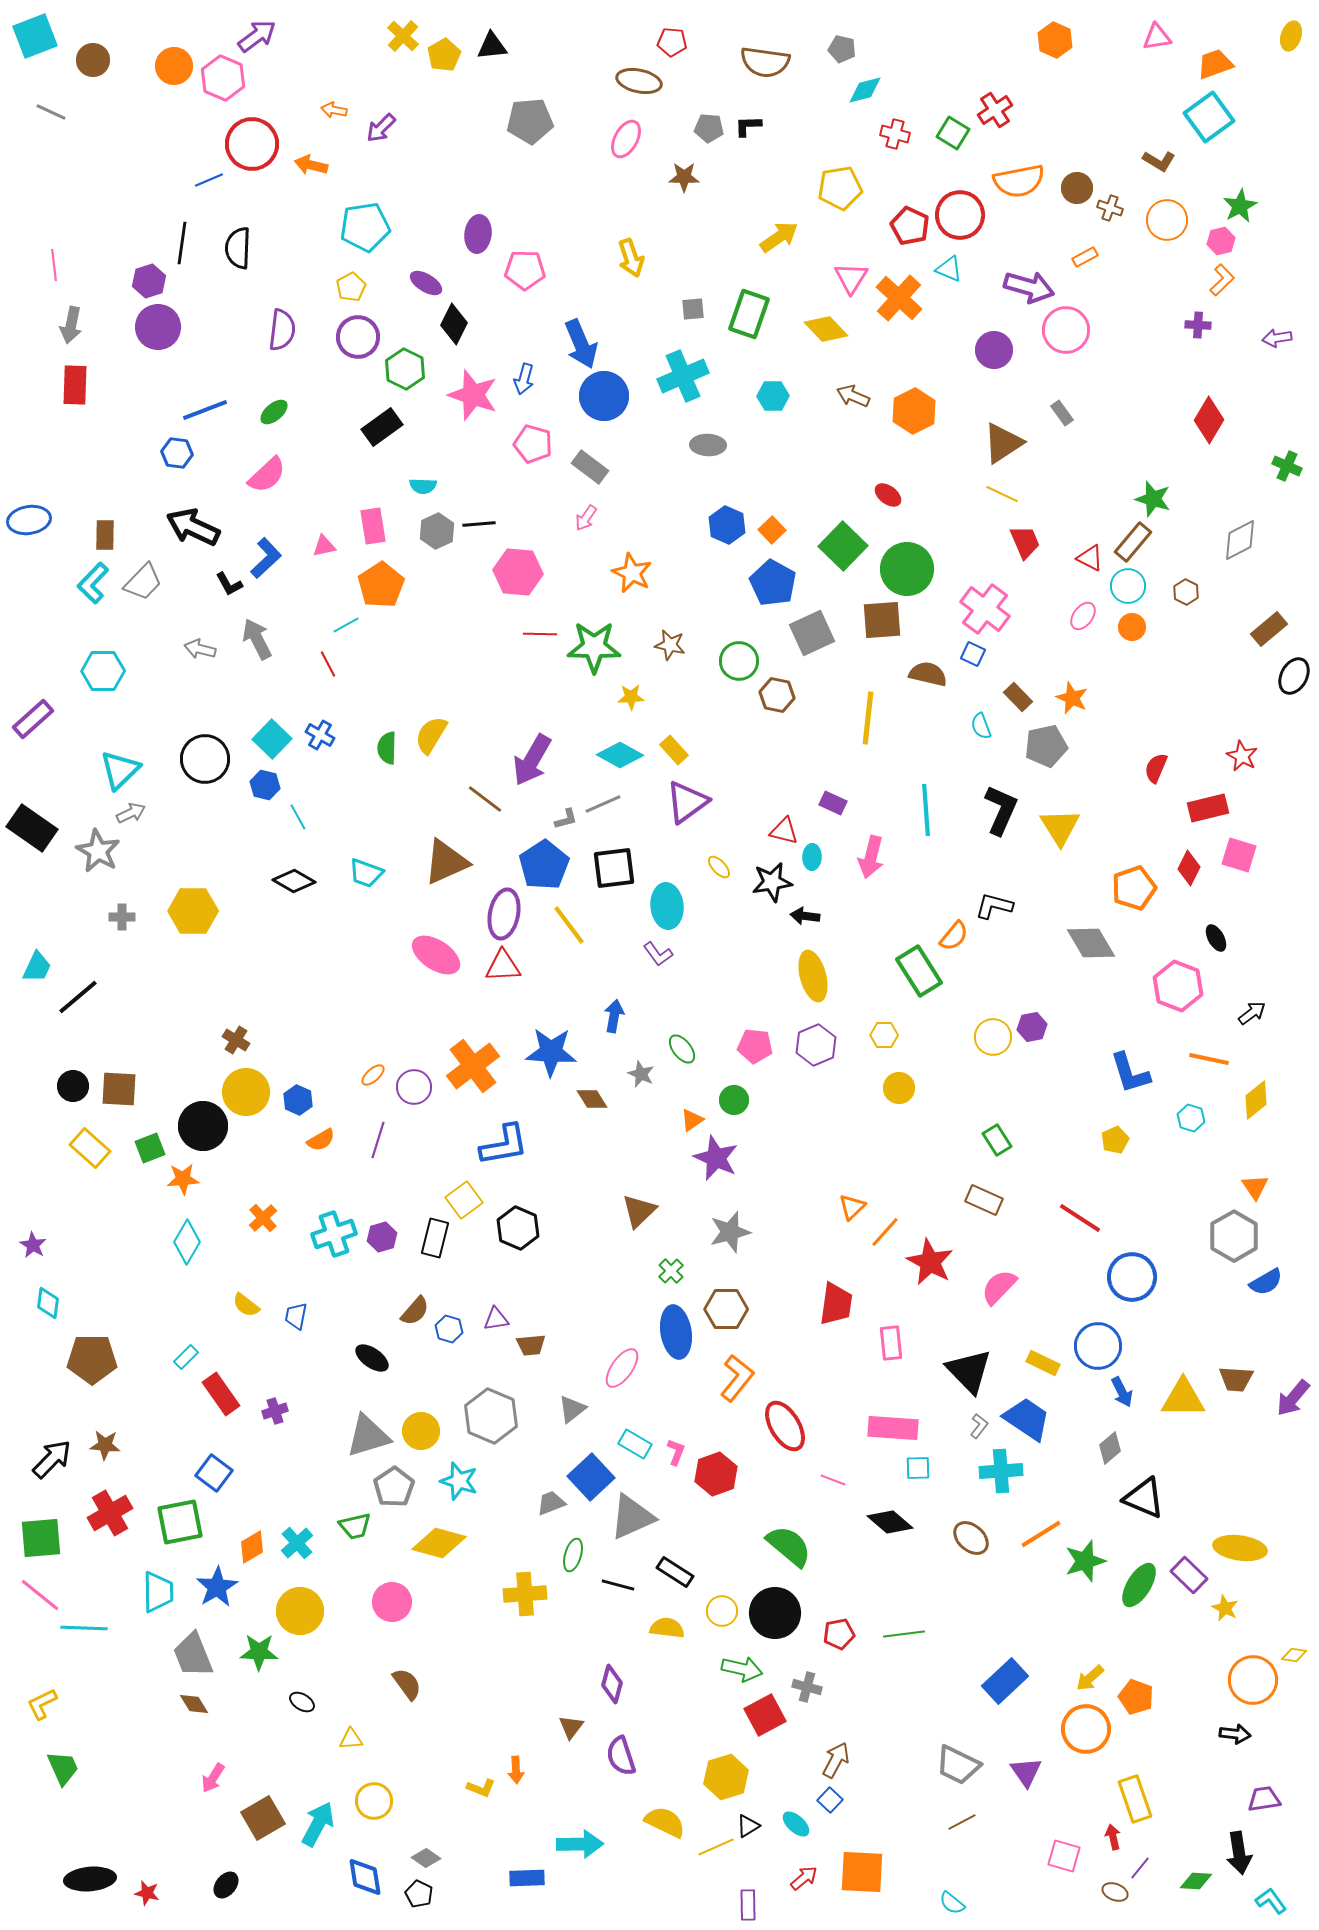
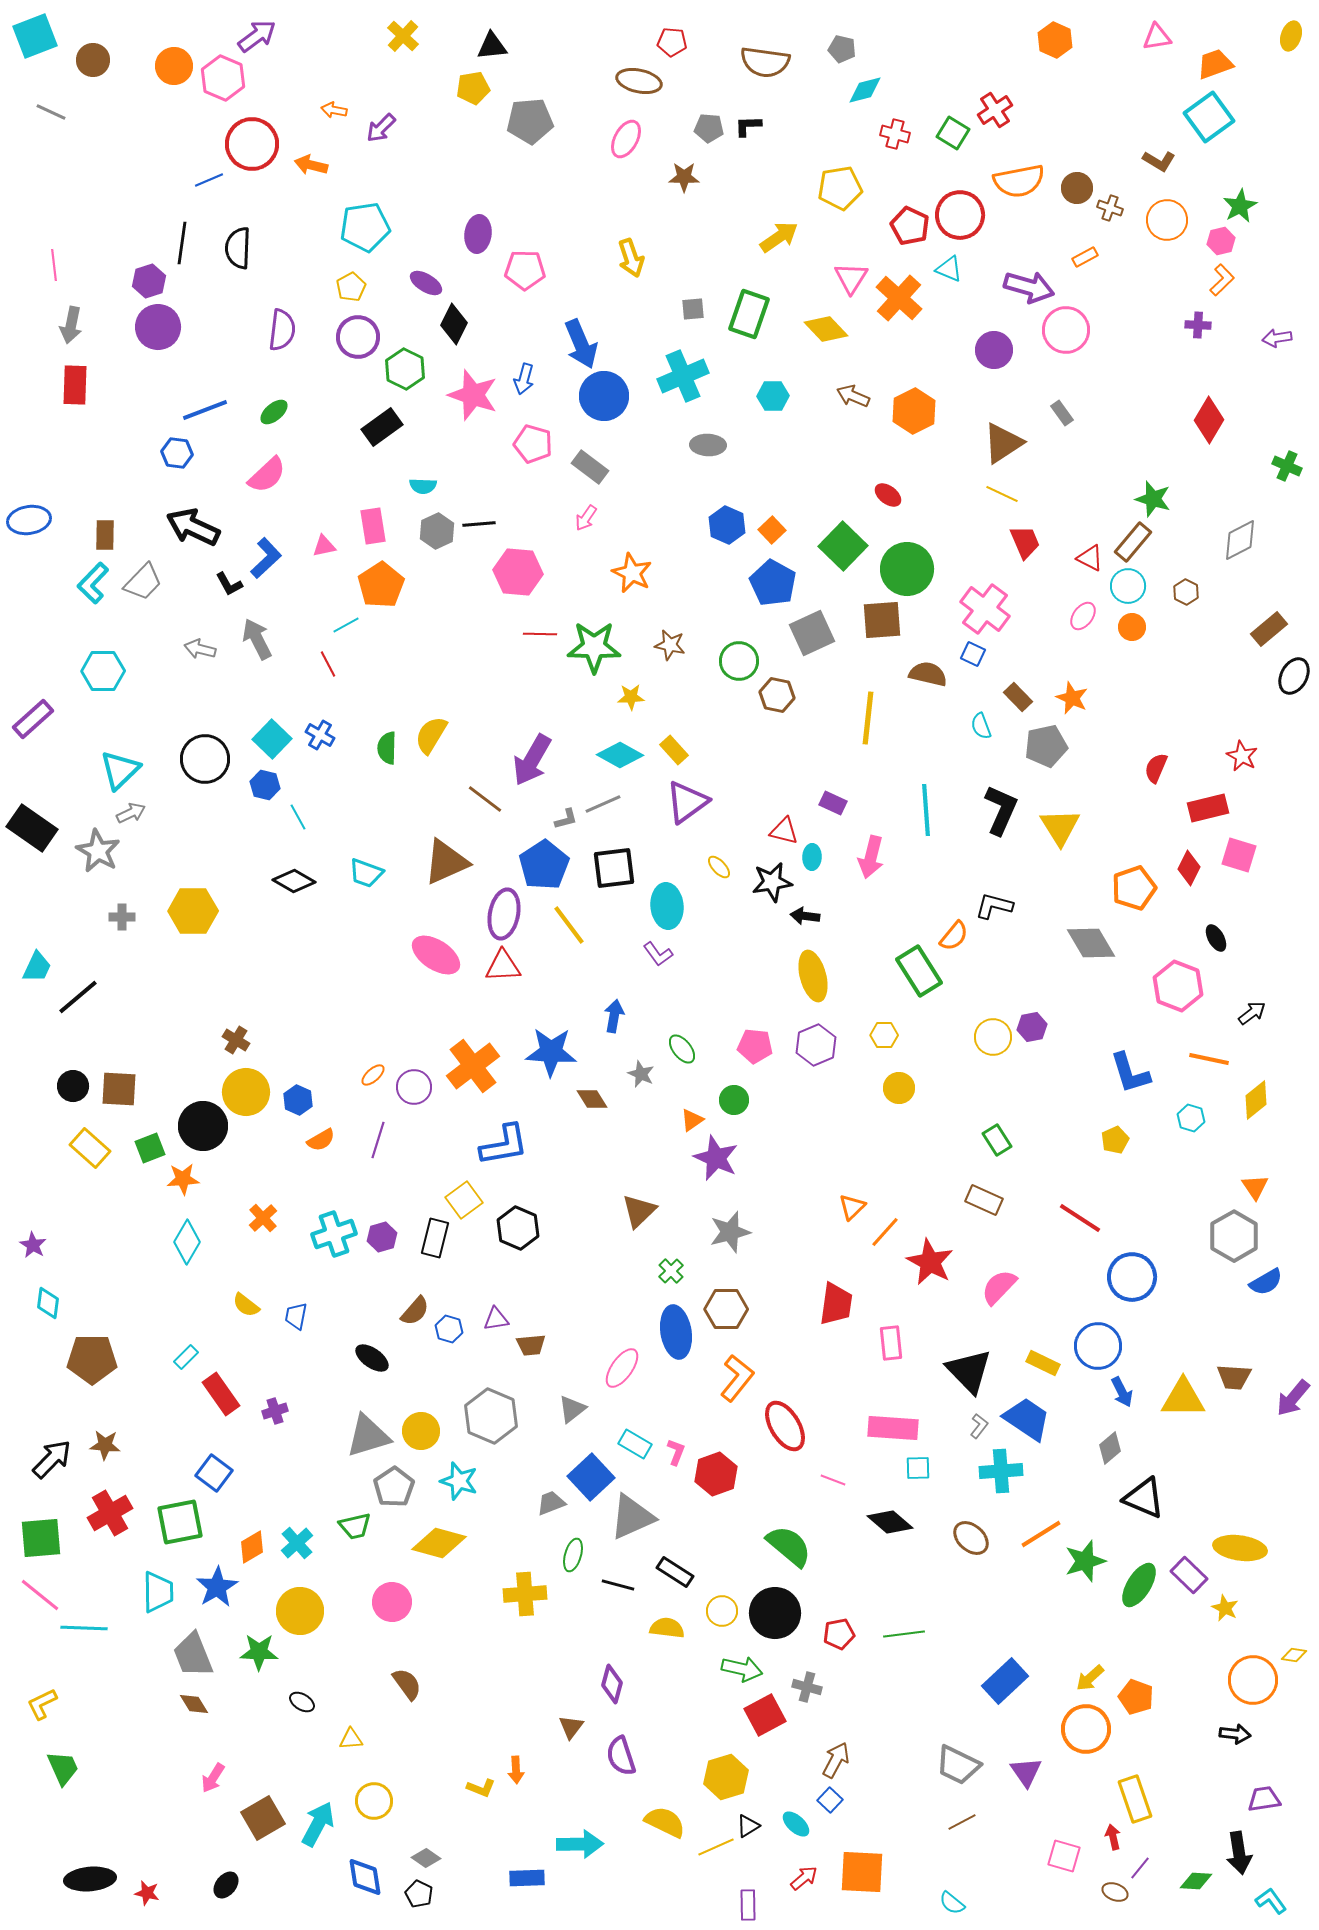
yellow pentagon at (444, 55): moved 29 px right, 33 px down; rotated 20 degrees clockwise
brown trapezoid at (1236, 1379): moved 2 px left, 2 px up
